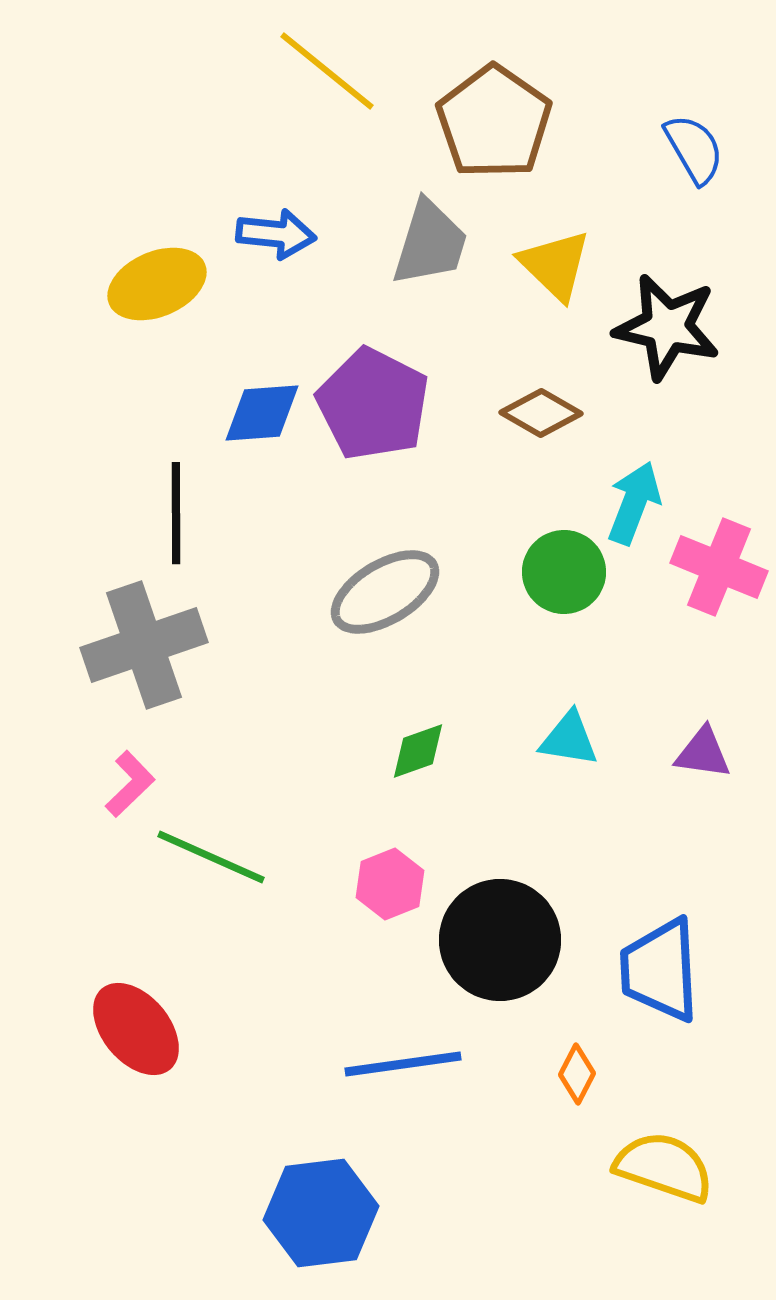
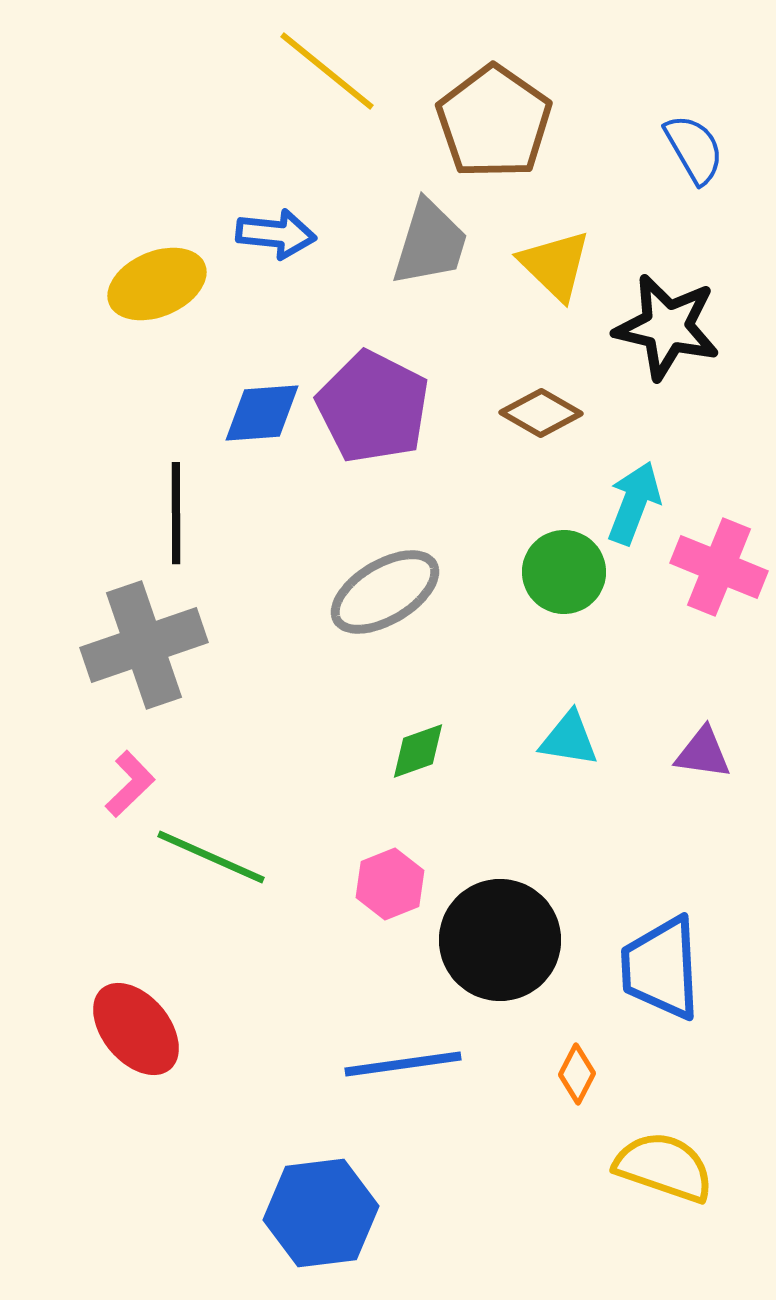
purple pentagon: moved 3 px down
blue trapezoid: moved 1 px right, 2 px up
